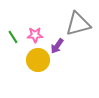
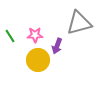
gray triangle: moved 1 px right, 1 px up
green line: moved 3 px left, 1 px up
purple arrow: rotated 14 degrees counterclockwise
